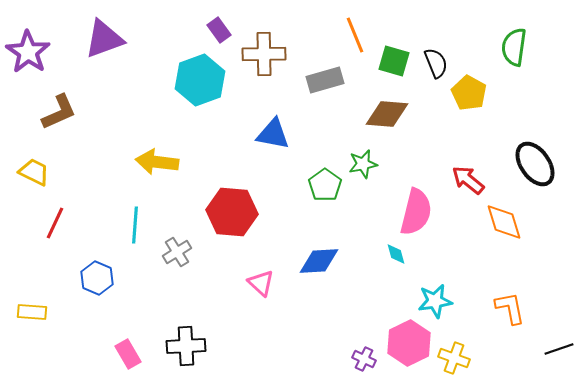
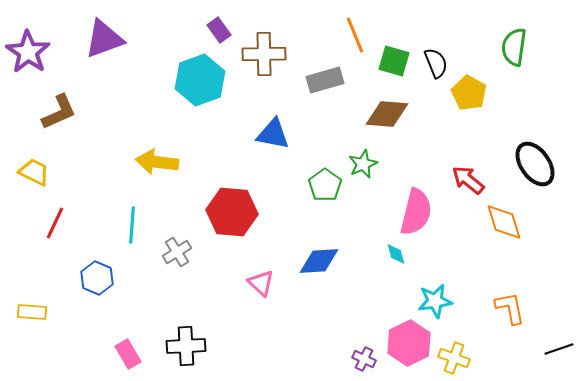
green star: rotated 12 degrees counterclockwise
cyan line: moved 3 px left
